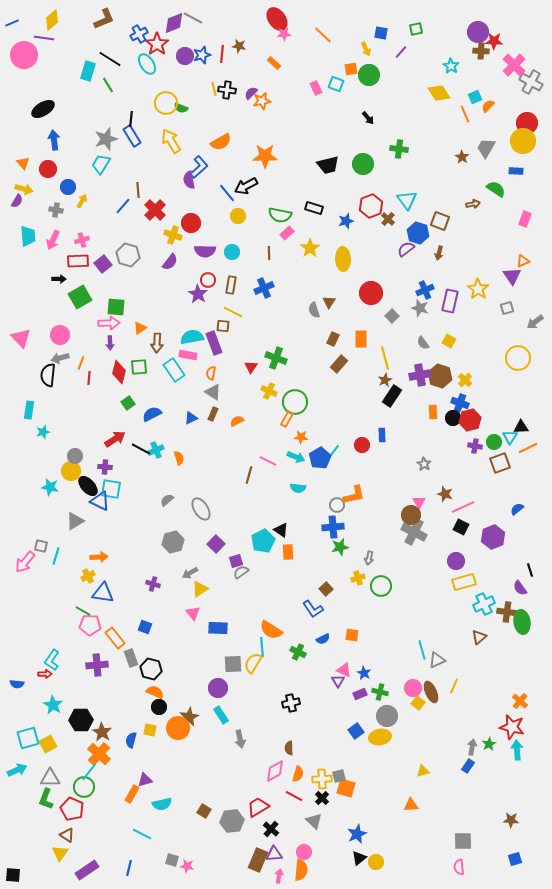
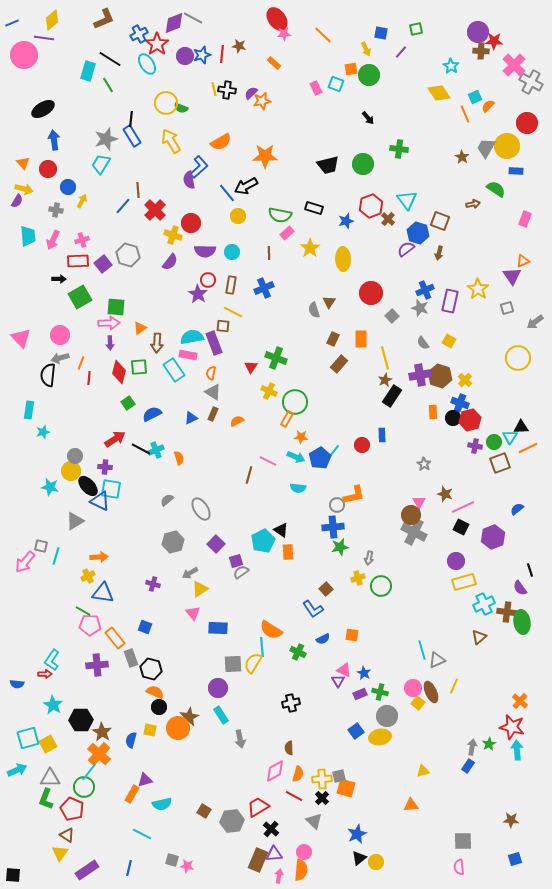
yellow circle at (523, 141): moved 16 px left, 5 px down
